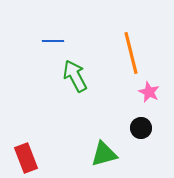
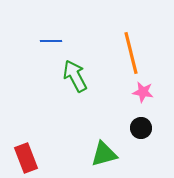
blue line: moved 2 px left
pink star: moved 6 px left; rotated 15 degrees counterclockwise
